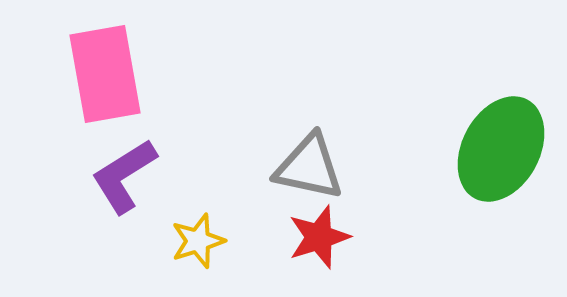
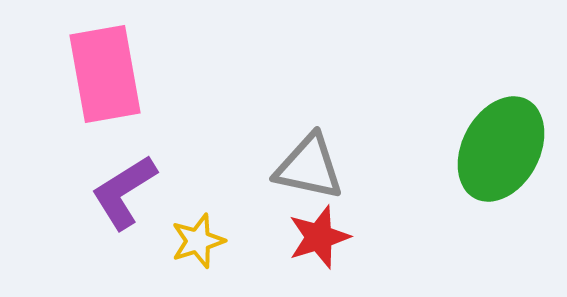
purple L-shape: moved 16 px down
